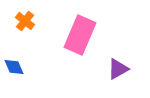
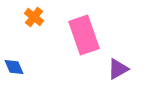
orange cross: moved 9 px right, 4 px up
pink rectangle: moved 4 px right; rotated 42 degrees counterclockwise
